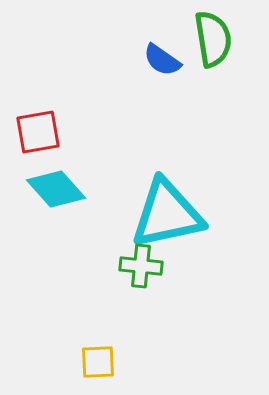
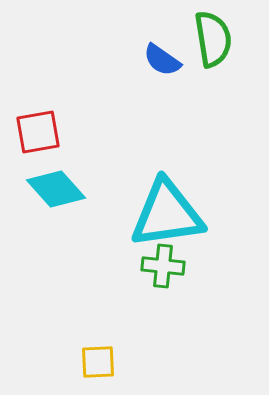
cyan triangle: rotated 4 degrees clockwise
green cross: moved 22 px right
